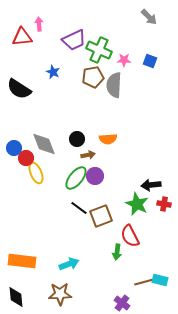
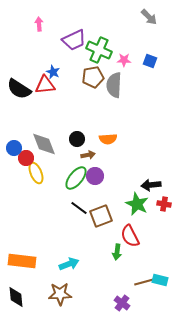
red triangle: moved 23 px right, 48 px down
